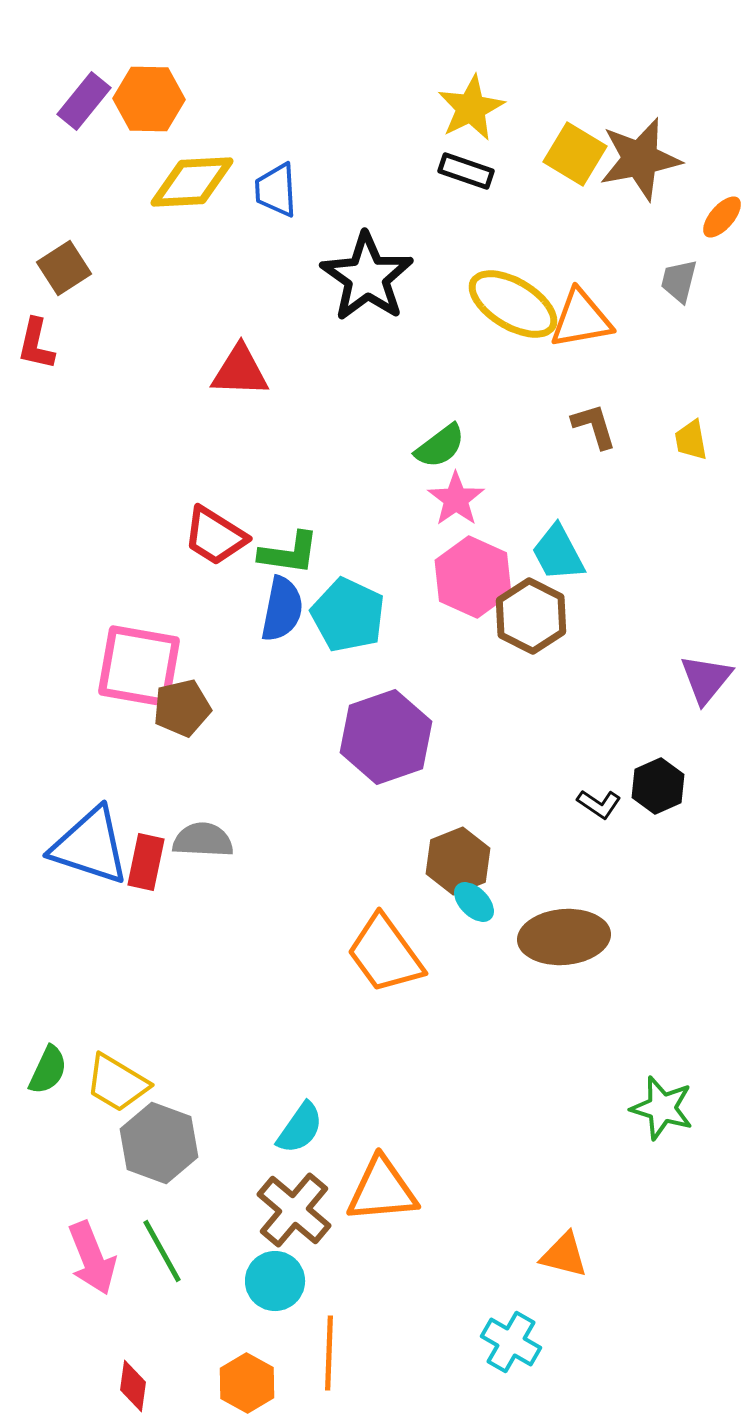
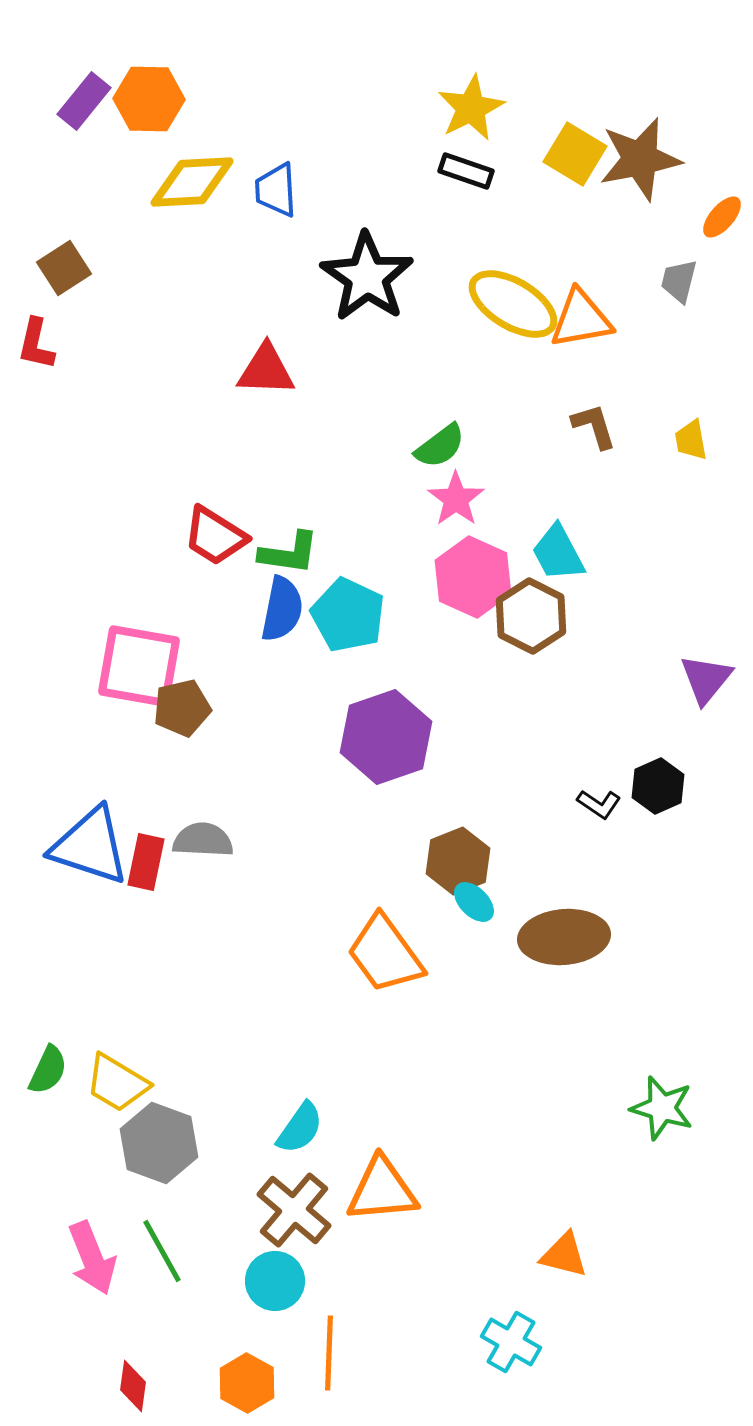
red triangle at (240, 371): moved 26 px right, 1 px up
